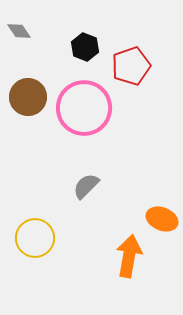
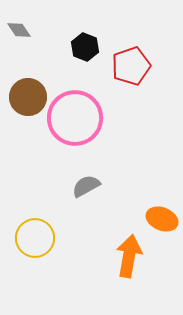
gray diamond: moved 1 px up
pink circle: moved 9 px left, 10 px down
gray semicircle: rotated 16 degrees clockwise
